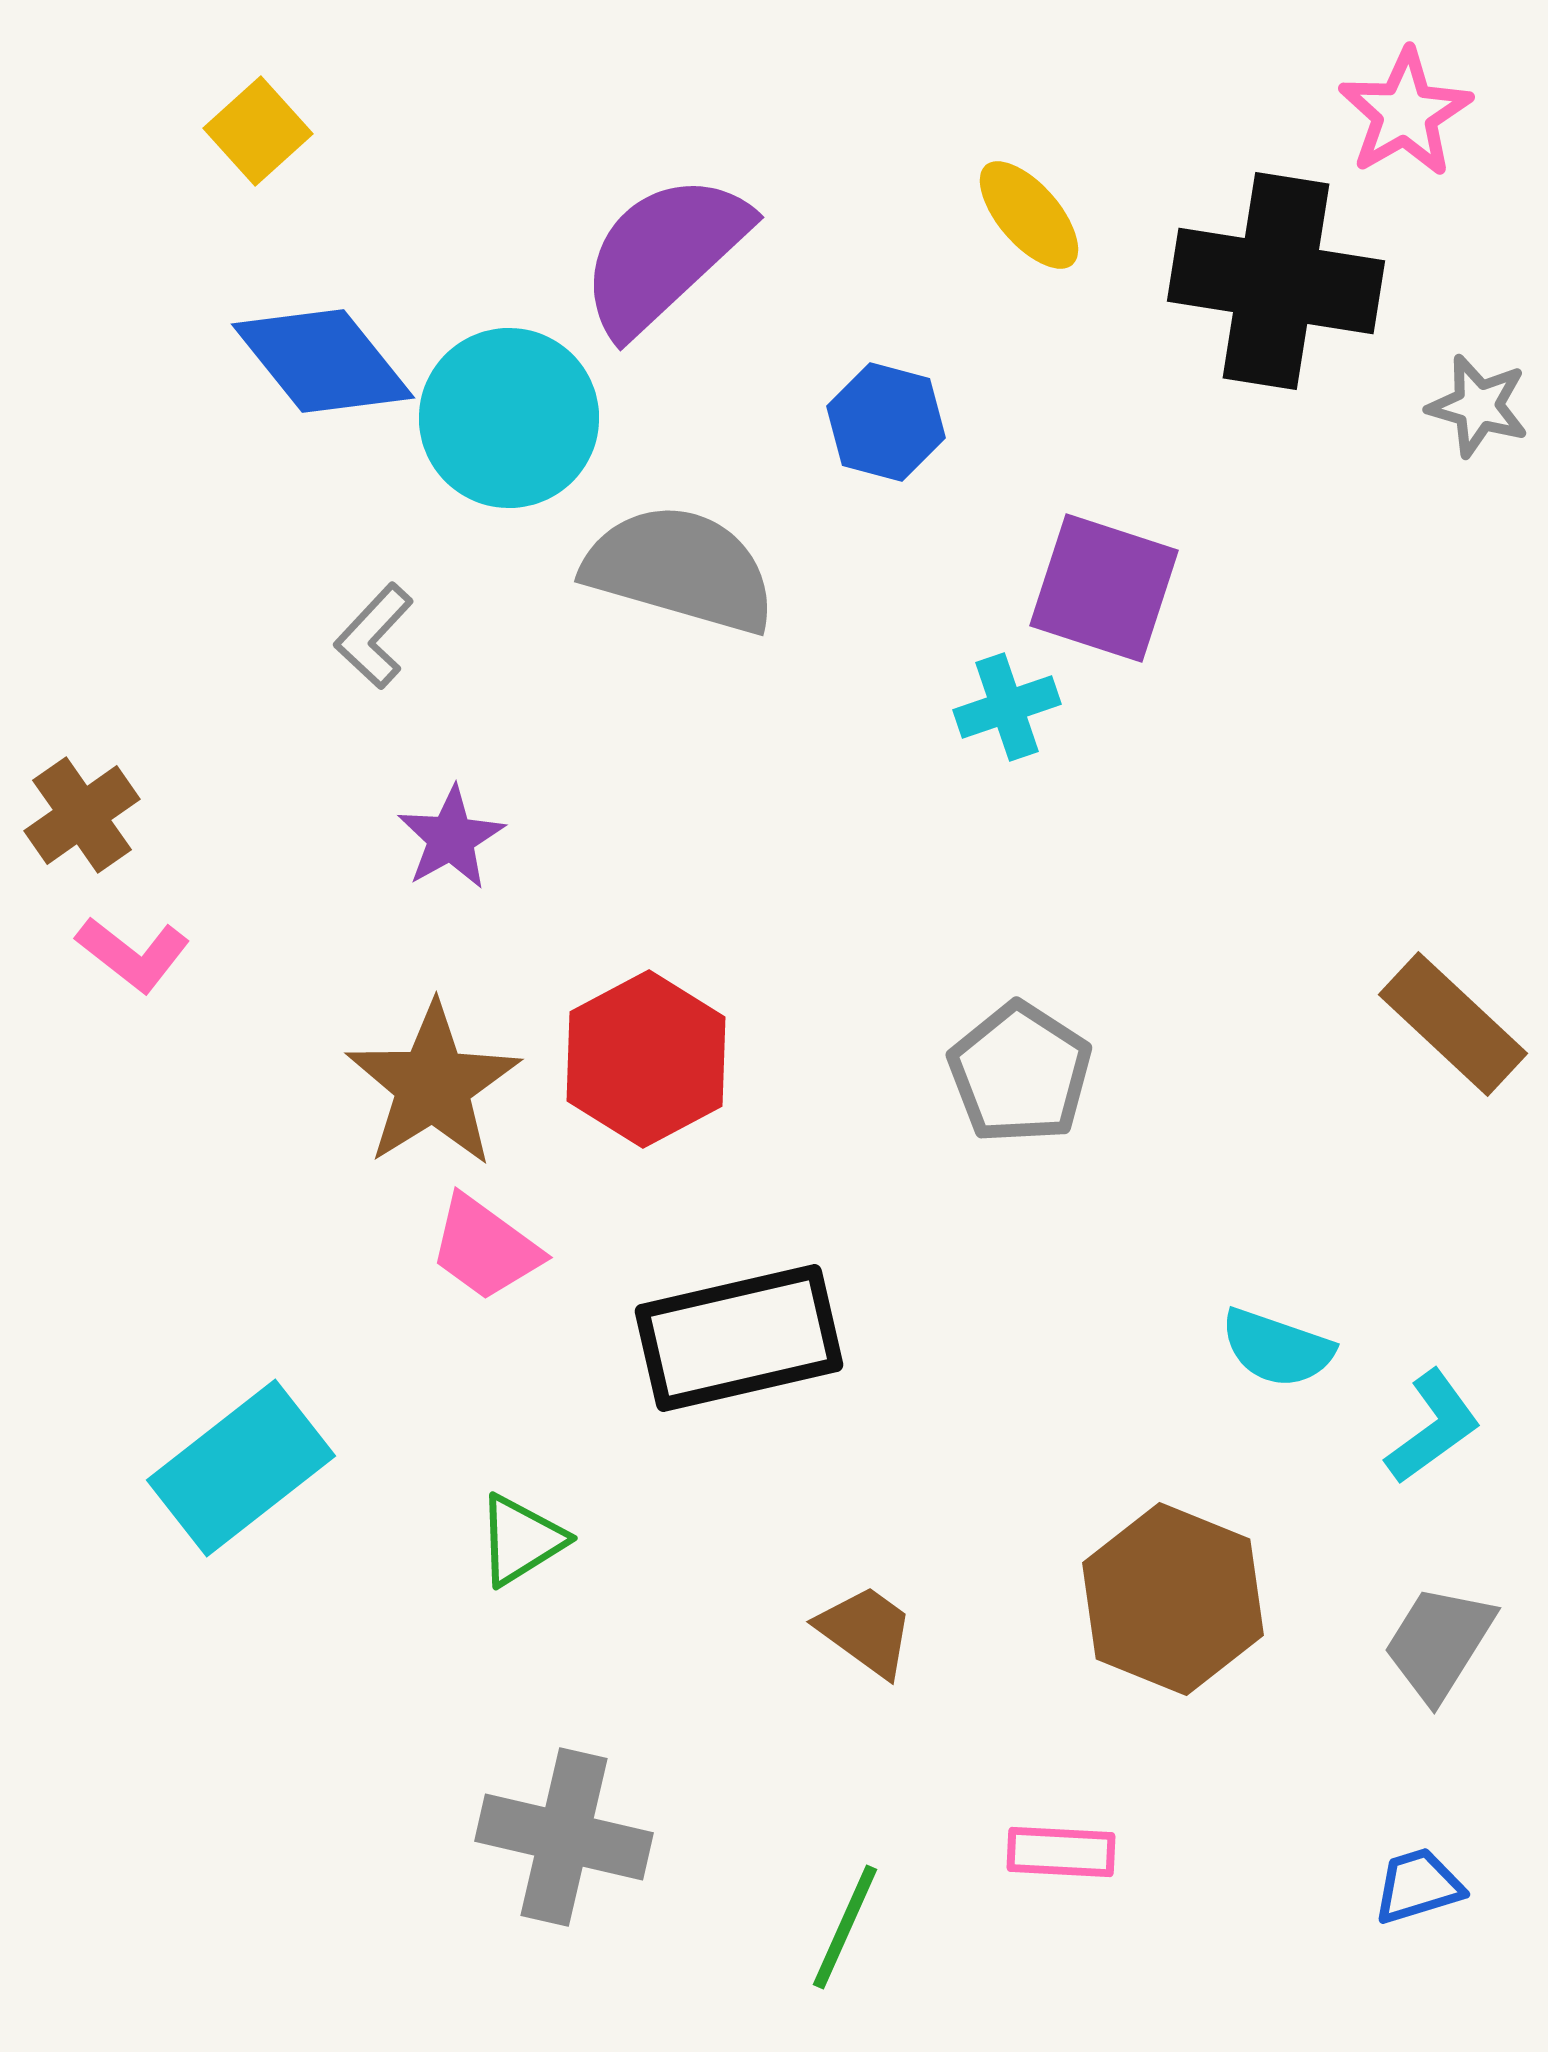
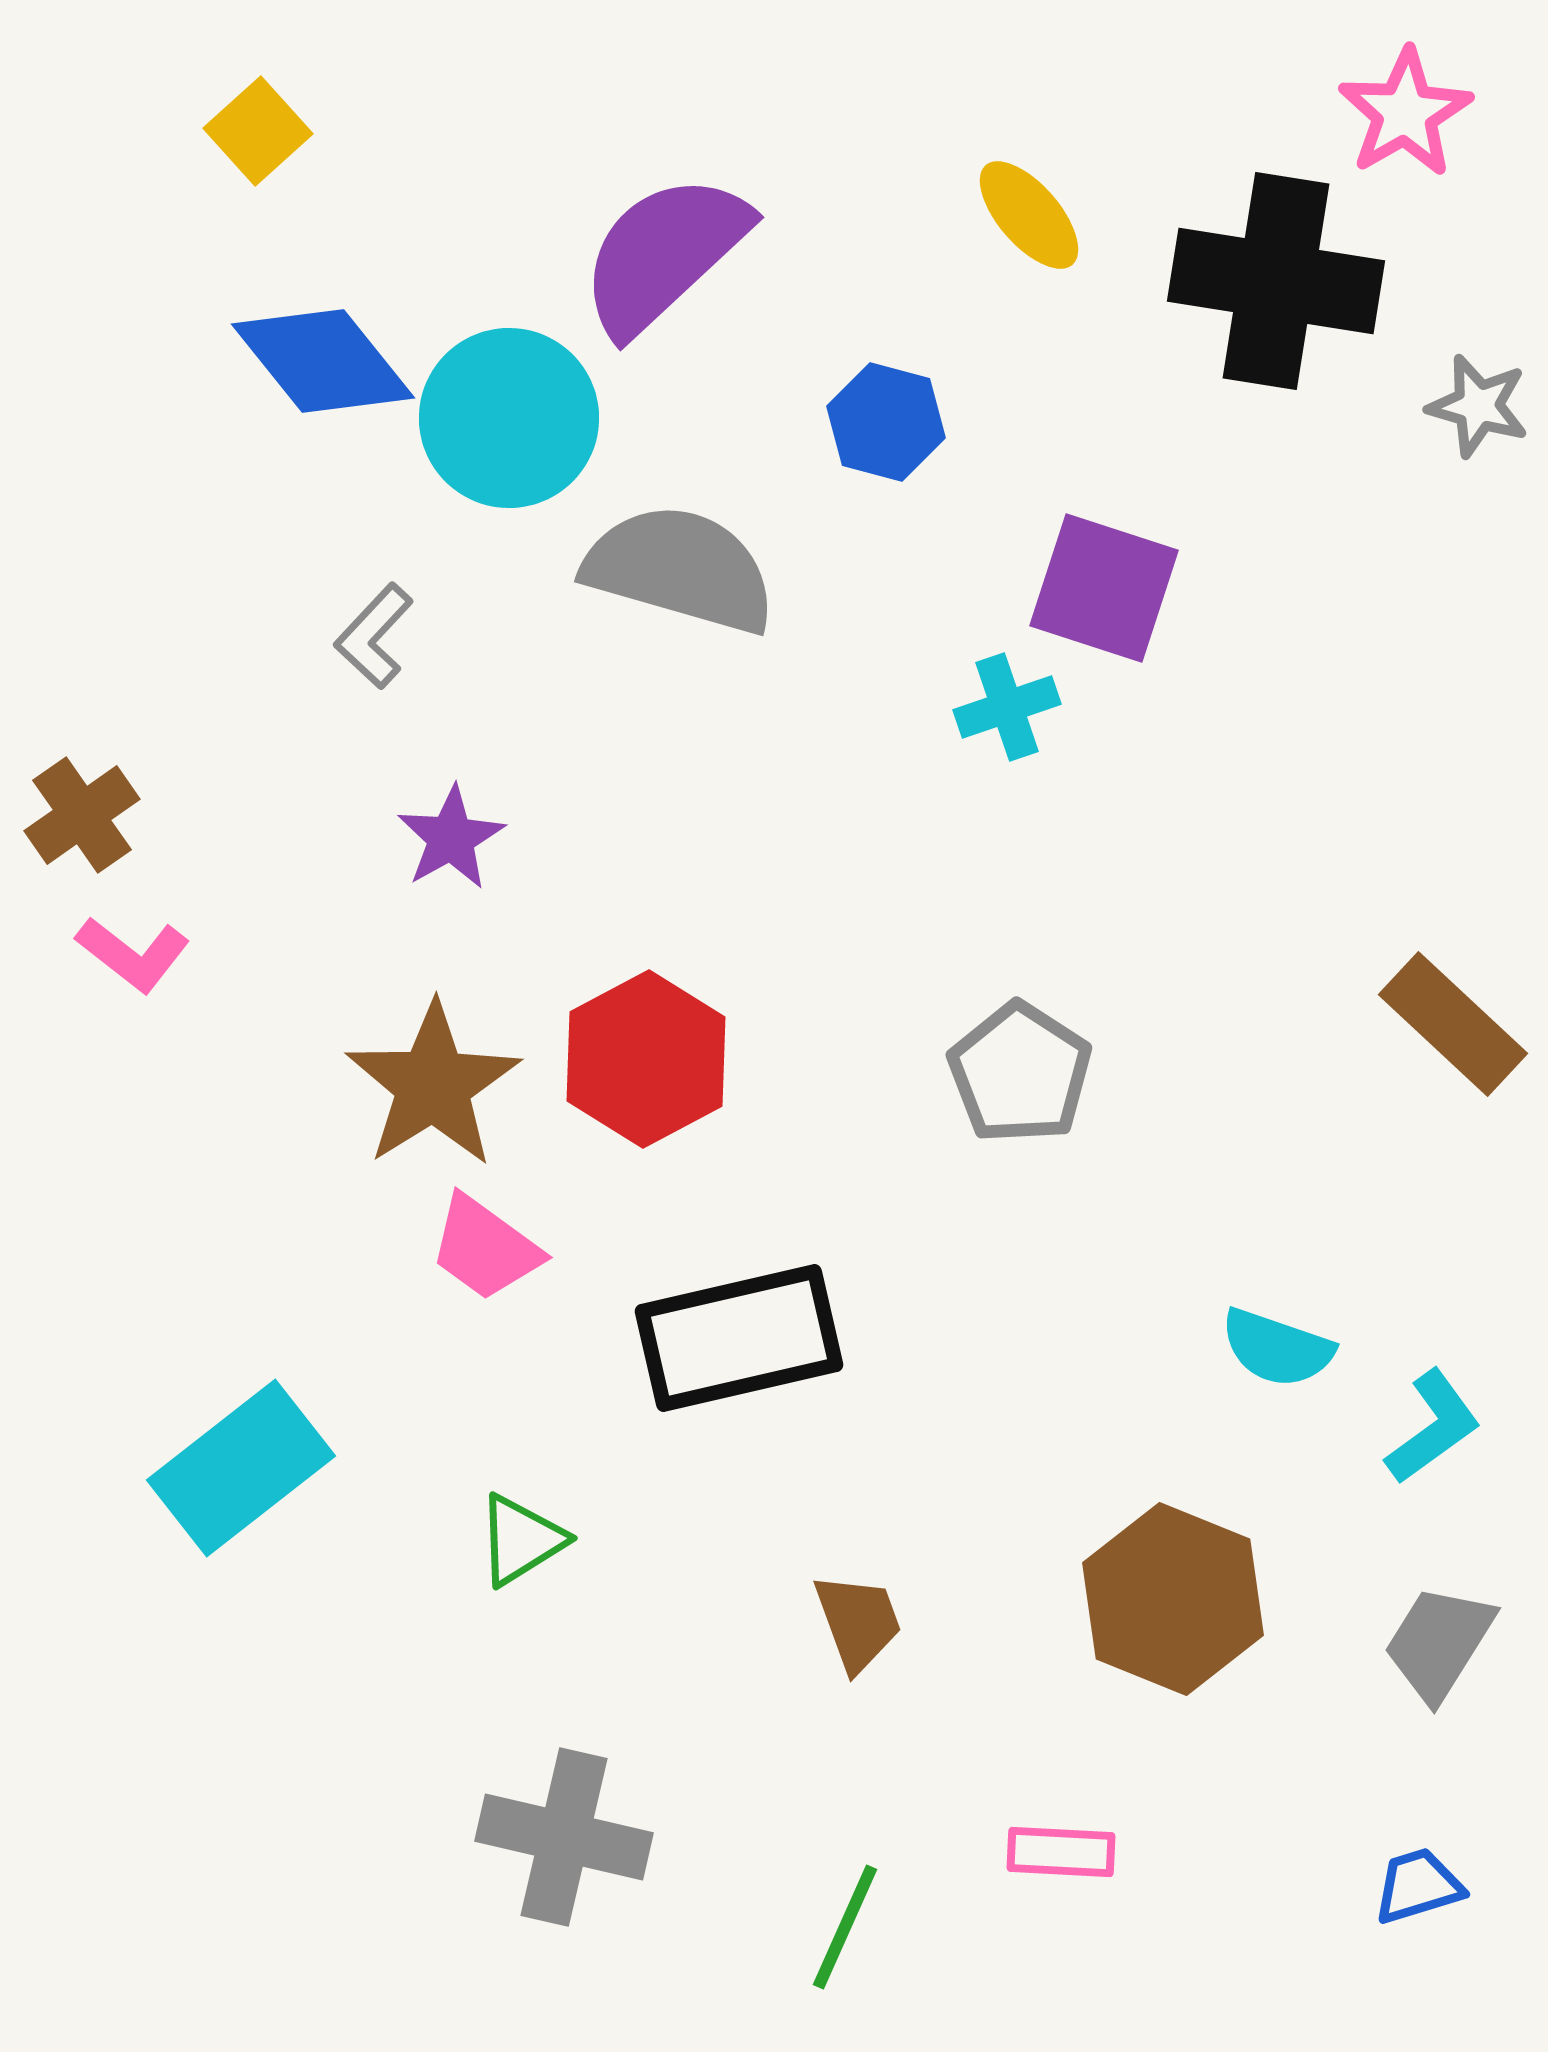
brown trapezoid: moved 8 px left, 9 px up; rotated 34 degrees clockwise
